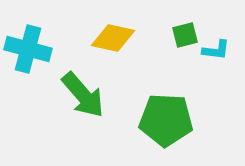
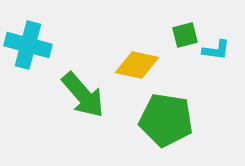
yellow diamond: moved 24 px right, 27 px down
cyan cross: moved 4 px up
green pentagon: rotated 6 degrees clockwise
